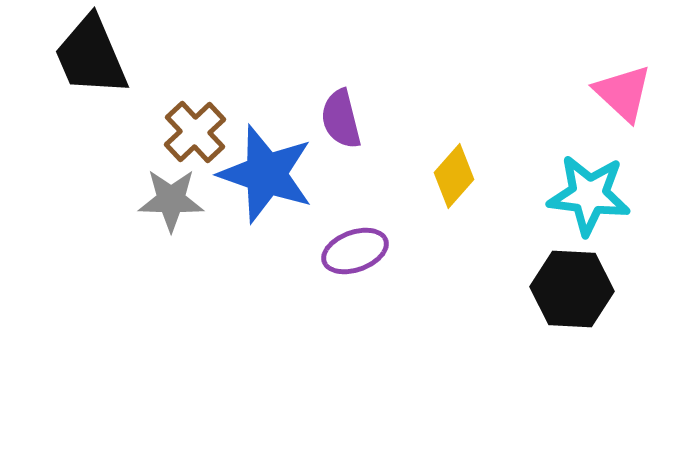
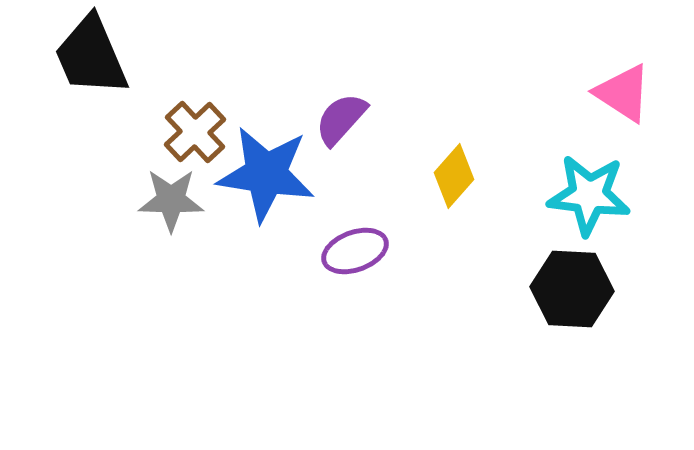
pink triangle: rotated 10 degrees counterclockwise
purple semicircle: rotated 56 degrees clockwise
blue star: rotated 10 degrees counterclockwise
